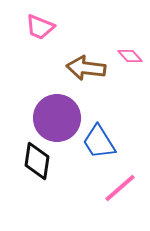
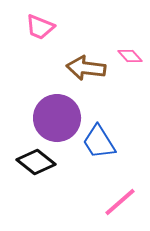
black diamond: moved 1 px left, 1 px down; rotated 60 degrees counterclockwise
pink line: moved 14 px down
